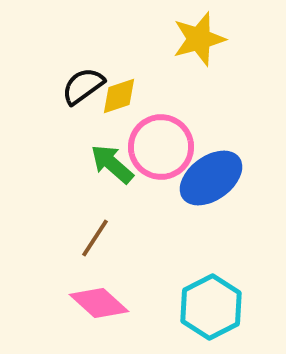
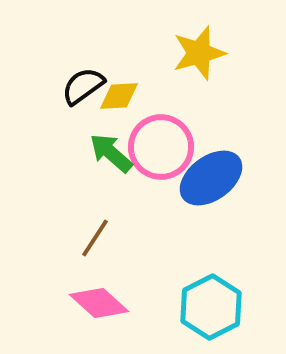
yellow star: moved 14 px down
yellow diamond: rotated 15 degrees clockwise
green arrow: moved 1 px left, 11 px up
